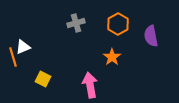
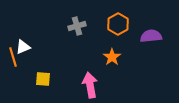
gray cross: moved 1 px right, 3 px down
purple semicircle: rotated 95 degrees clockwise
yellow square: rotated 21 degrees counterclockwise
